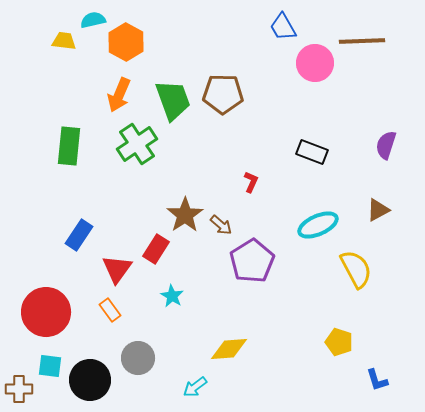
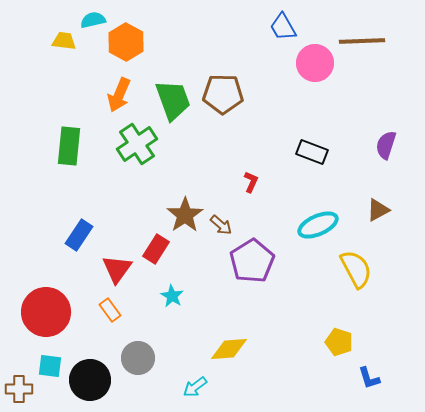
blue L-shape: moved 8 px left, 2 px up
